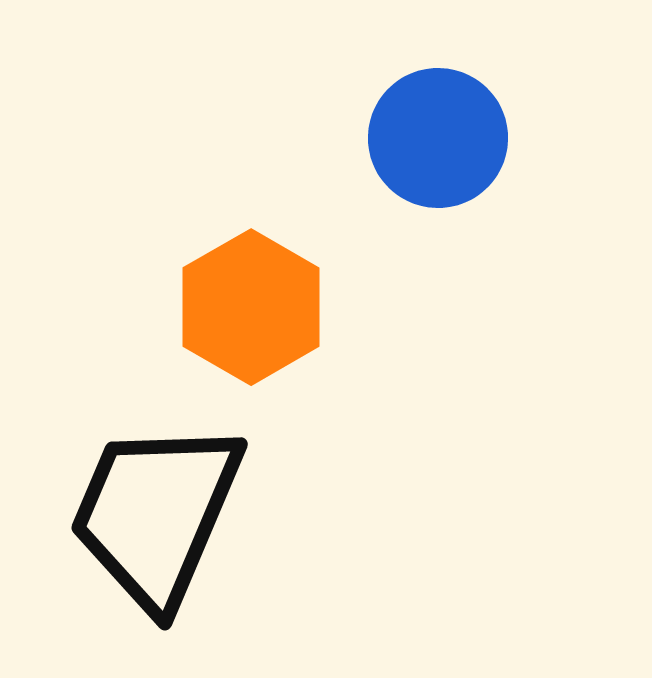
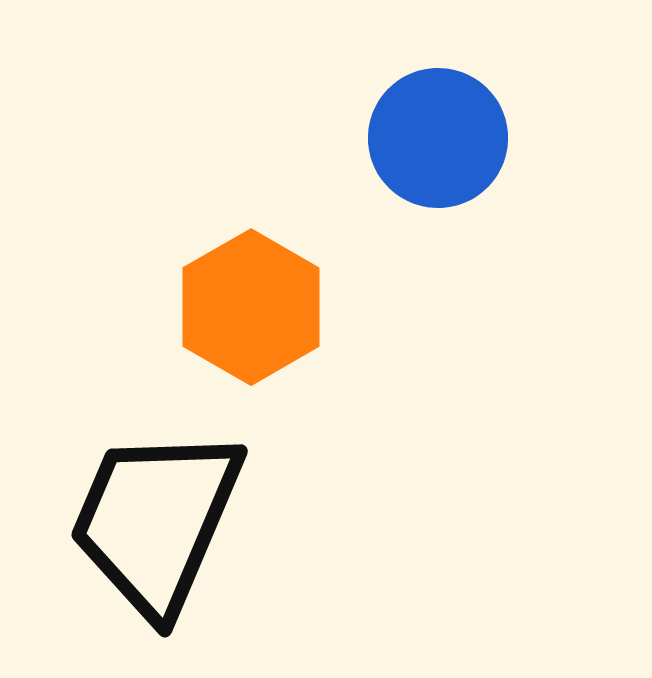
black trapezoid: moved 7 px down
